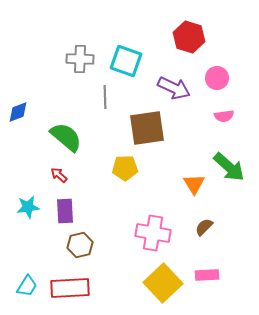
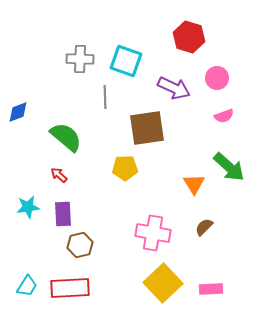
pink semicircle: rotated 12 degrees counterclockwise
purple rectangle: moved 2 px left, 3 px down
pink rectangle: moved 4 px right, 14 px down
